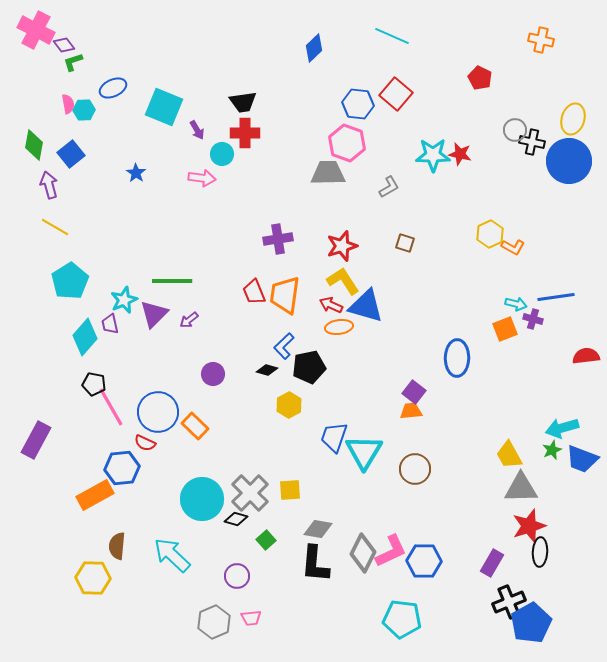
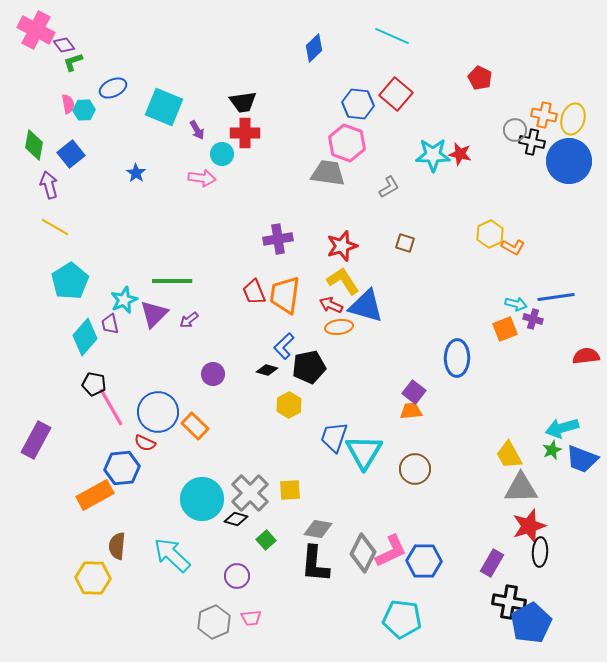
orange cross at (541, 40): moved 3 px right, 75 px down
gray trapezoid at (328, 173): rotated 9 degrees clockwise
black cross at (509, 602): rotated 32 degrees clockwise
